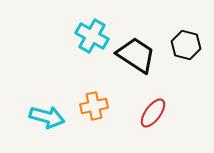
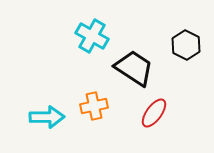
black hexagon: rotated 12 degrees clockwise
black trapezoid: moved 2 px left, 13 px down
red ellipse: moved 1 px right
cyan arrow: rotated 16 degrees counterclockwise
